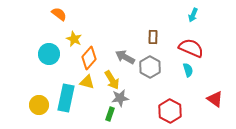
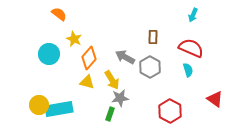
cyan rectangle: moved 7 px left, 11 px down; rotated 68 degrees clockwise
